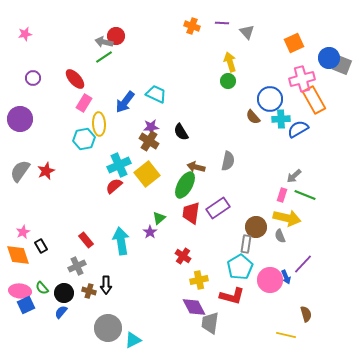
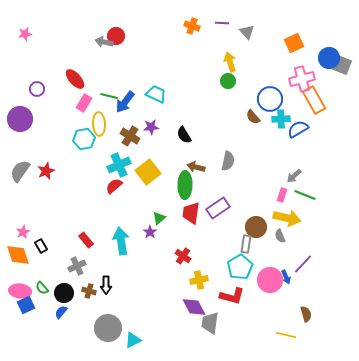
green line at (104, 57): moved 5 px right, 39 px down; rotated 48 degrees clockwise
purple circle at (33, 78): moved 4 px right, 11 px down
black semicircle at (181, 132): moved 3 px right, 3 px down
brown cross at (149, 141): moved 19 px left, 5 px up
yellow square at (147, 174): moved 1 px right, 2 px up
green ellipse at (185, 185): rotated 28 degrees counterclockwise
